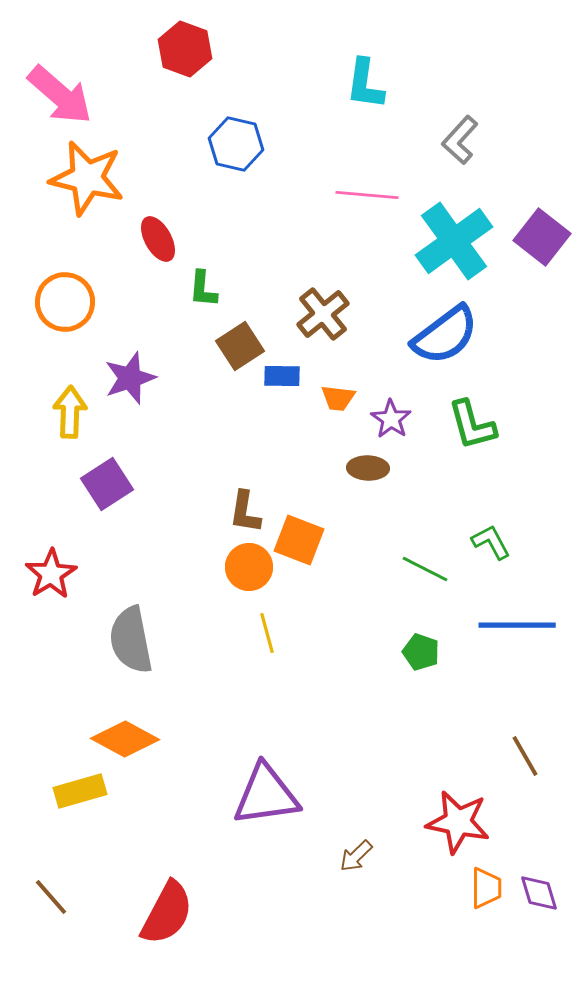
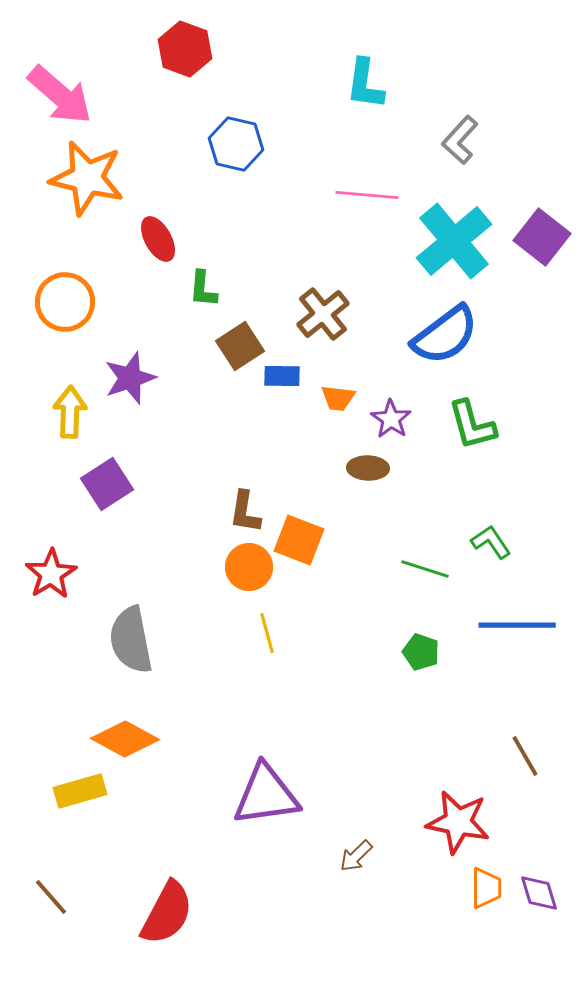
cyan cross at (454, 241): rotated 4 degrees counterclockwise
green L-shape at (491, 542): rotated 6 degrees counterclockwise
green line at (425, 569): rotated 9 degrees counterclockwise
